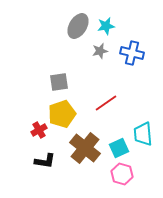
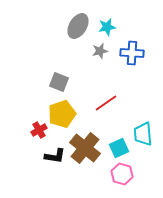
cyan star: moved 1 px right, 1 px down
blue cross: rotated 10 degrees counterclockwise
gray square: rotated 30 degrees clockwise
black L-shape: moved 10 px right, 5 px up
